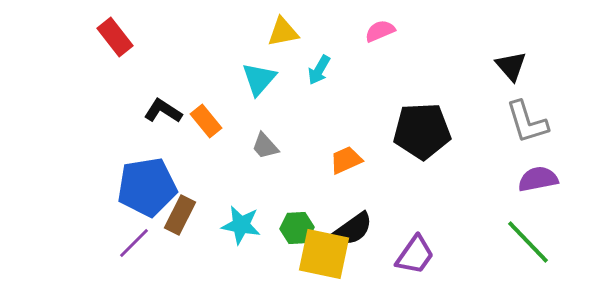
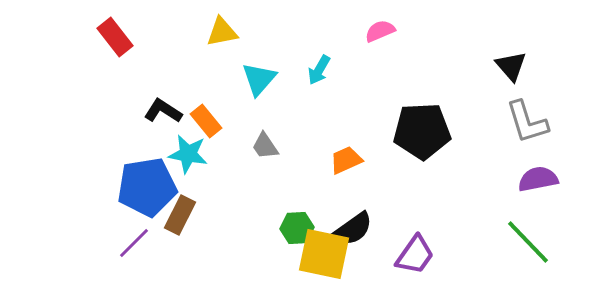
yellow triangle: moved 61 px left
gray trapezoid: rotated 8 degrees clockwise
cyan star: moved 53 px left, 71 px up
